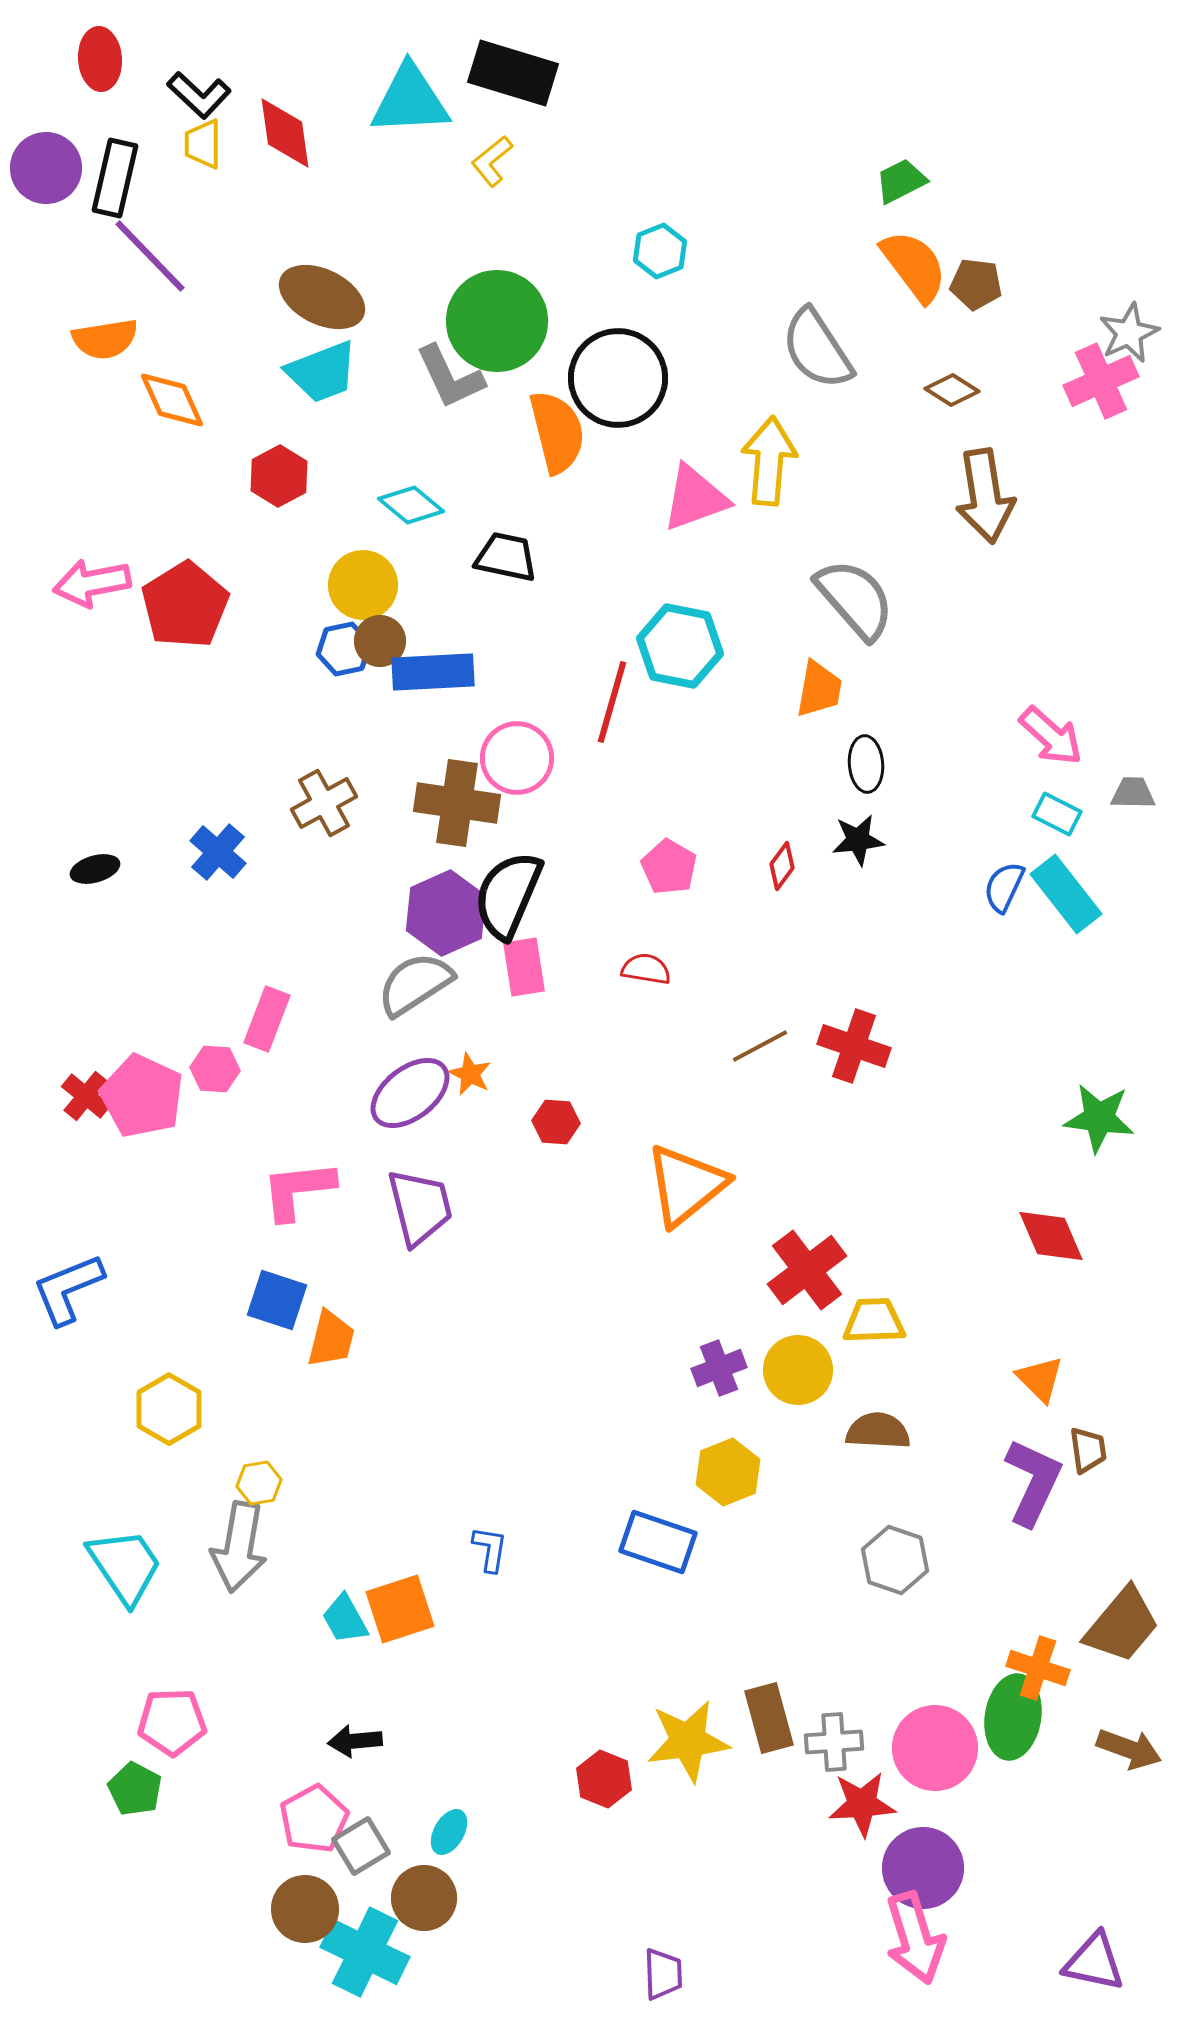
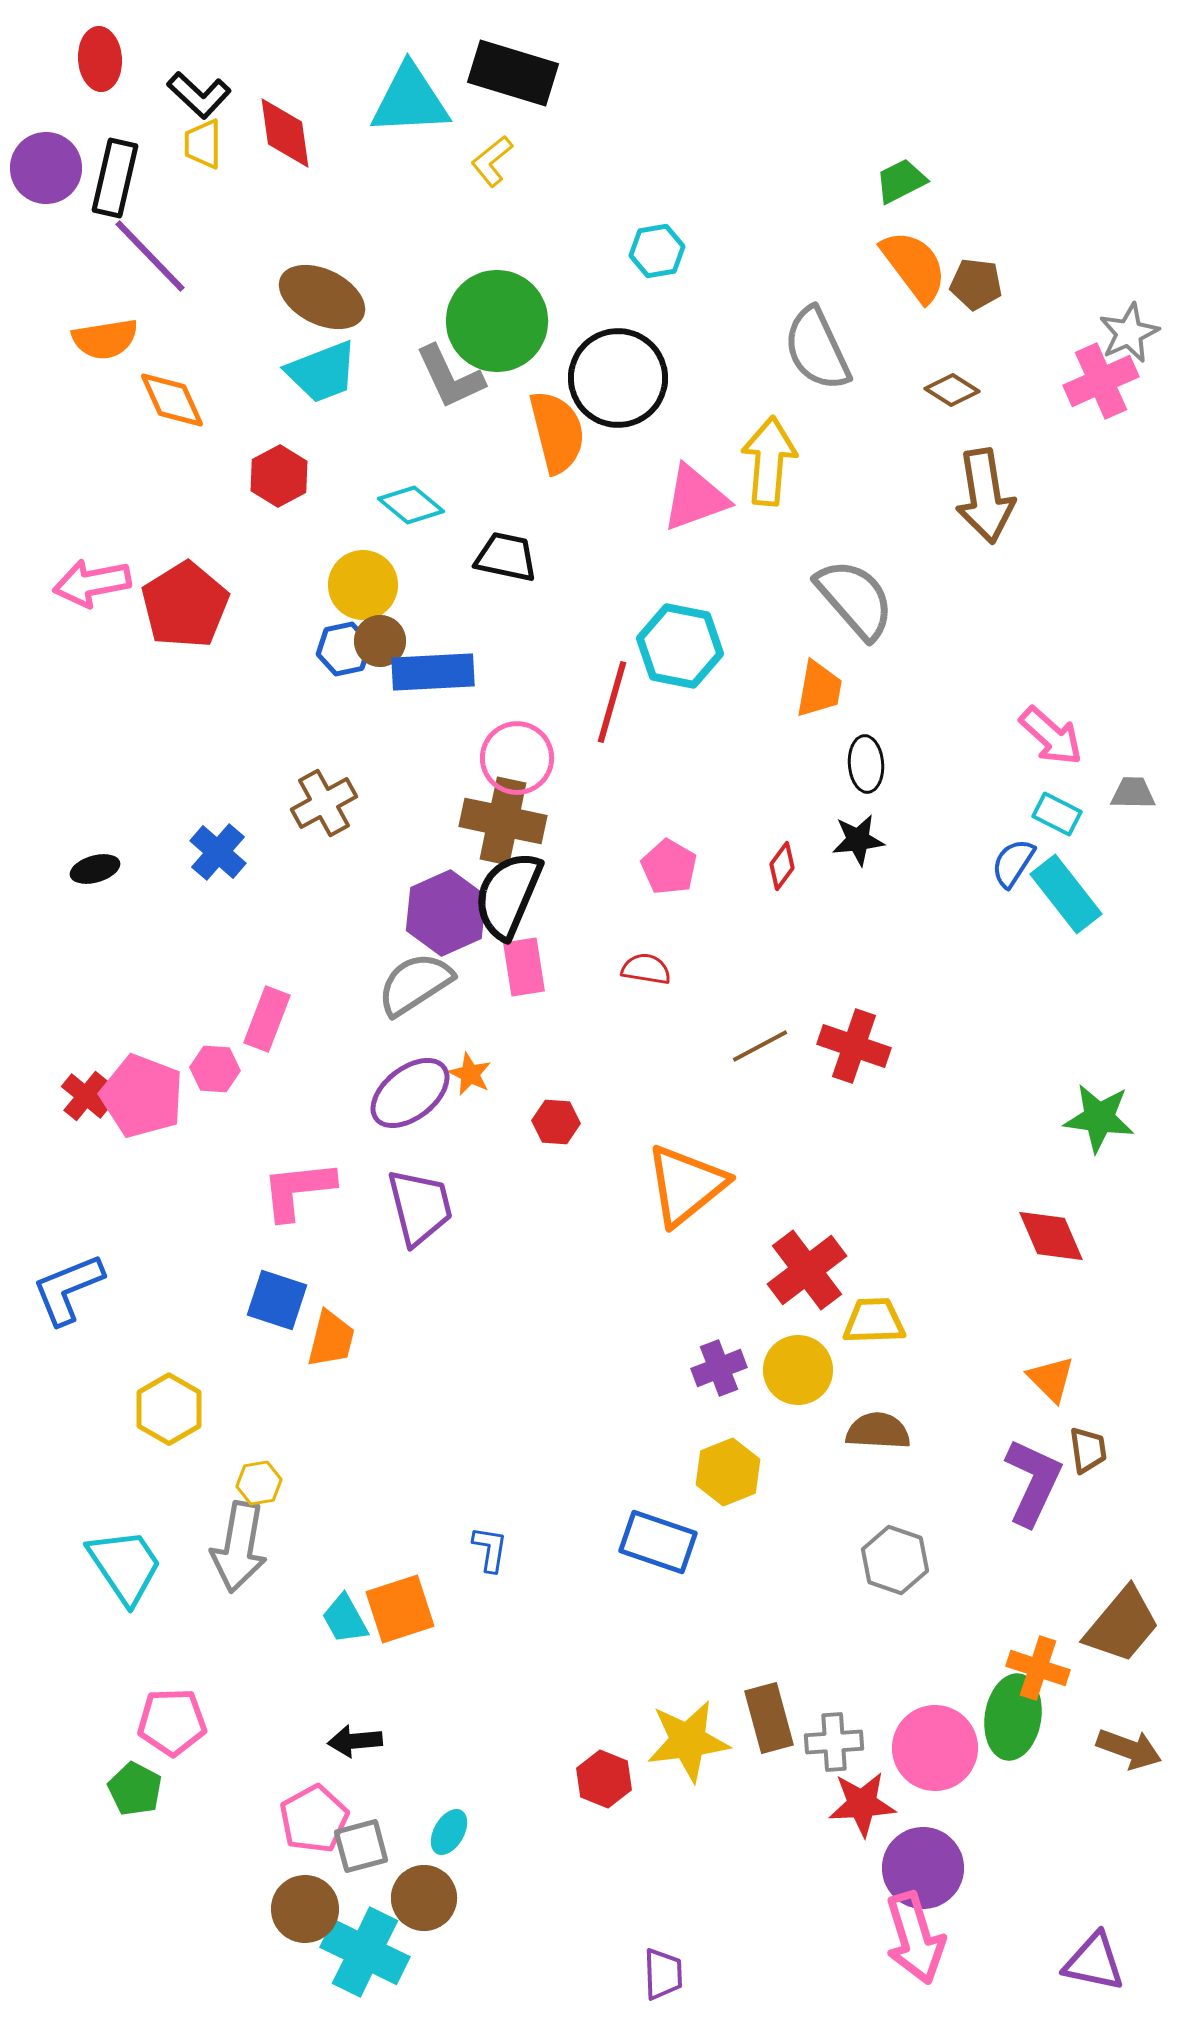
cyan hexagon at (660, 251): moved 3 px left; rotated 12 degrees clockwise
gray semicircle at (817, 349): rotated 8 degrees clockwise
brown cross at (457, 803): moved 46 px right, 18 px down; rotated 4 degrees clockwise
blue semicircle at (1004, 887): moved 9 px right, 24 px up; rotated 8 degrees clockwise
pink pentagon at (142, 1096): rotated 4 degrees counterclockwise
orange triangle at (1040, 1379): moved 11 px right
gray square at (361, 1846): rotated 16 degrees clockwise
